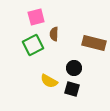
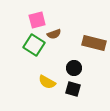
pink square: moved 1 px right, 3 px down
brown semicircle: rotated 112 degrees counterclockwise
green square: moved 1 px right; rotated 30 degrees counterclockwise
yellow semicircle: moved 2 px left, 1 px down
black square: moved 1 px right
